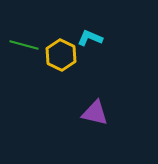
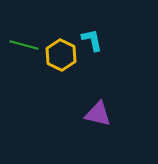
cyan L-shape: moved 2 px right, 2 px down; rotated 55 degrees clockwise
purple triangle: moved 3 px right, 1 px down
